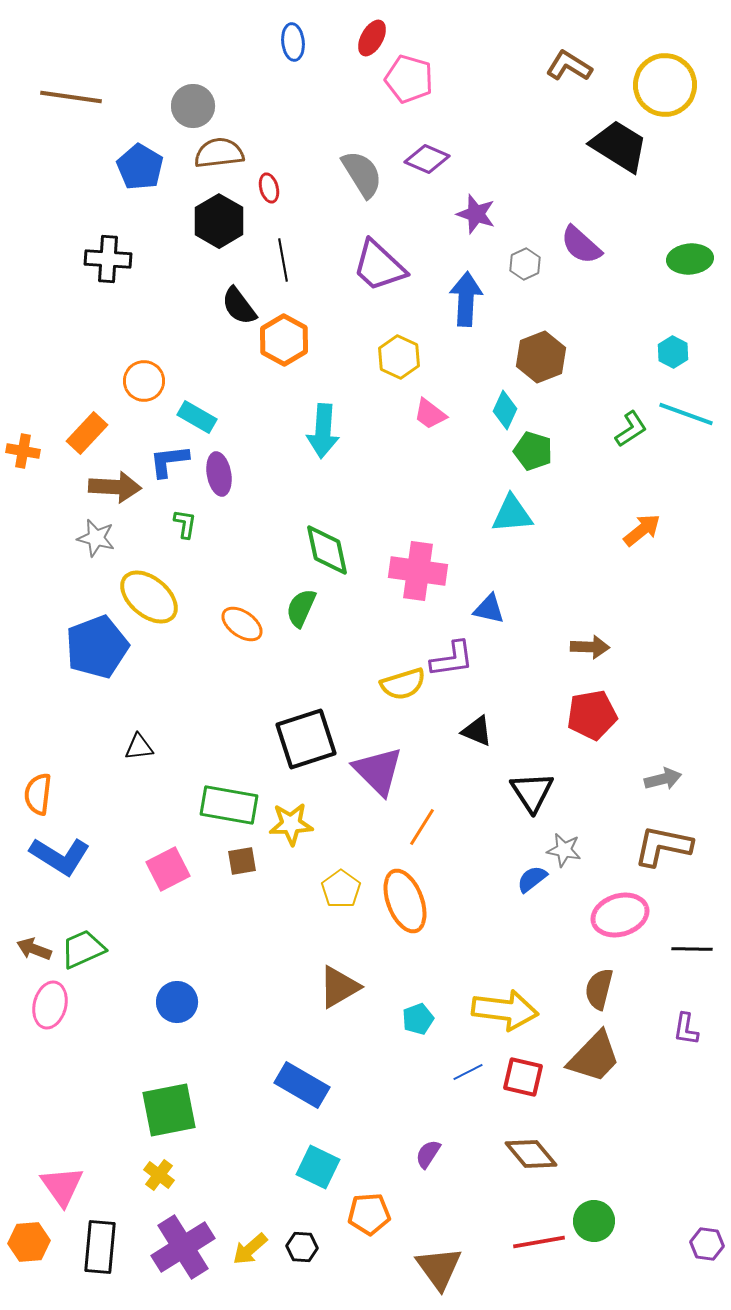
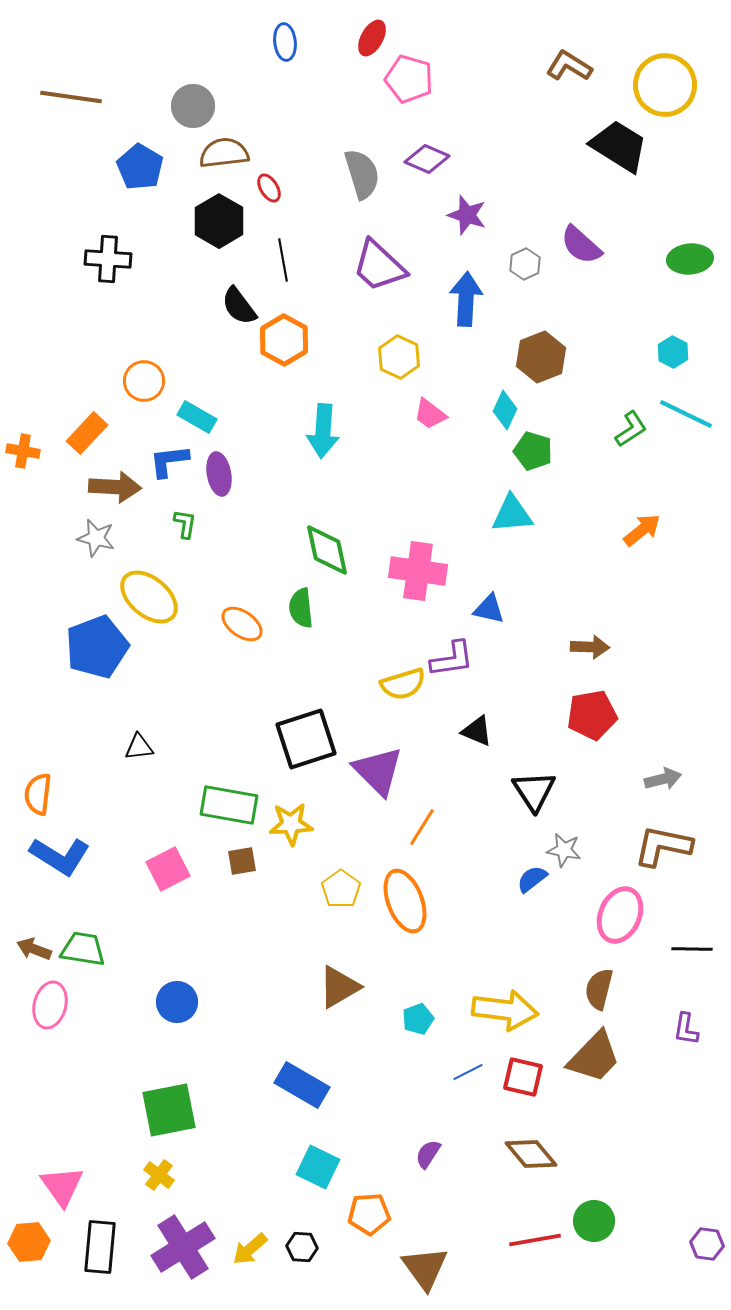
blue ellipse at (293, 42): moved 8 px left
brown semicircle at (219, 153): moved 5 px right
gray semicircle at (362, 174): rotated 15 degrees clockwise
red ellipse at (269, 188): rotated 16 degrees counterclockwise
purple star at (476, 214): moved 9 px left, 1 px down
cyan line at (686, 414): rotated 6 degrees clockwise
green semicircle at (301, 608): rotated 30 degrees counterclockwise
black triangle at (532, 792): moved 2 px right, 1 px up
pink ellipse at (620, 915): rotated 50 degrees counterclockwise
green trapezoid at (83, 949): rotated 33 degrees clockwise
red line at (539, 1242): moved 4 px left, 2 px up
brown triangle at (439, 1268): moved 14 px left
